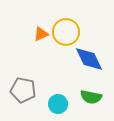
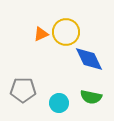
gray pentagon: rotated 10 degrees counterclockwise
cyan circle: moved 1 px right, 1 px up
